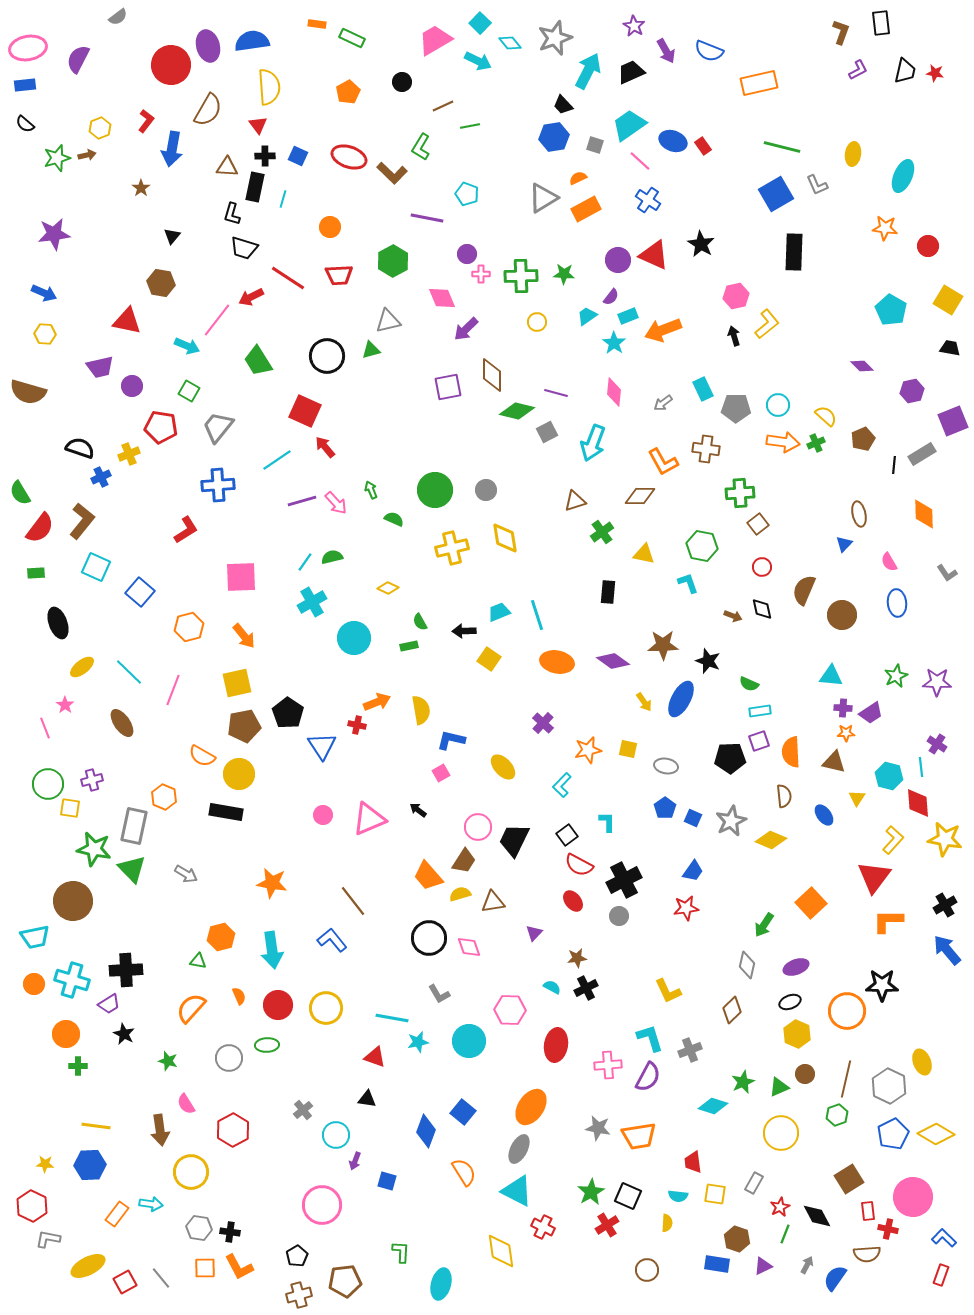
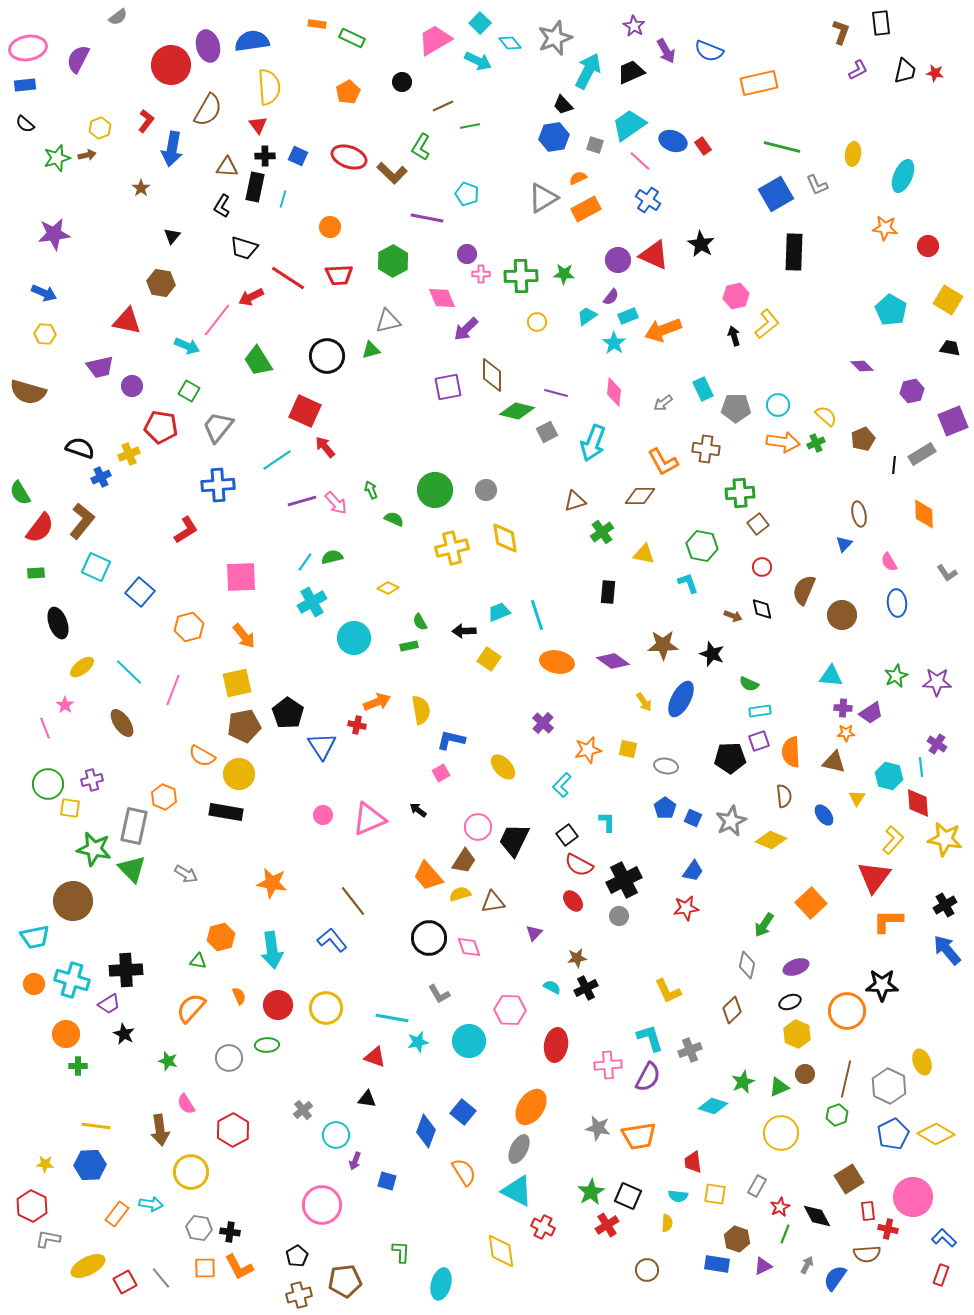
black L-shape at (232, 214): moved 10 px left, 8 px up; rotated 15 degrees clockwise
black star at (708, 661): moved 4 px right, 7 px up
gray rectangle at (754, 1183): moved 3 px right, 3 px down
